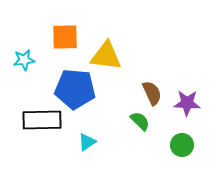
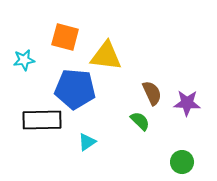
orange square: rotated 16 degrees clockwise
green circle: moved 17 px down
